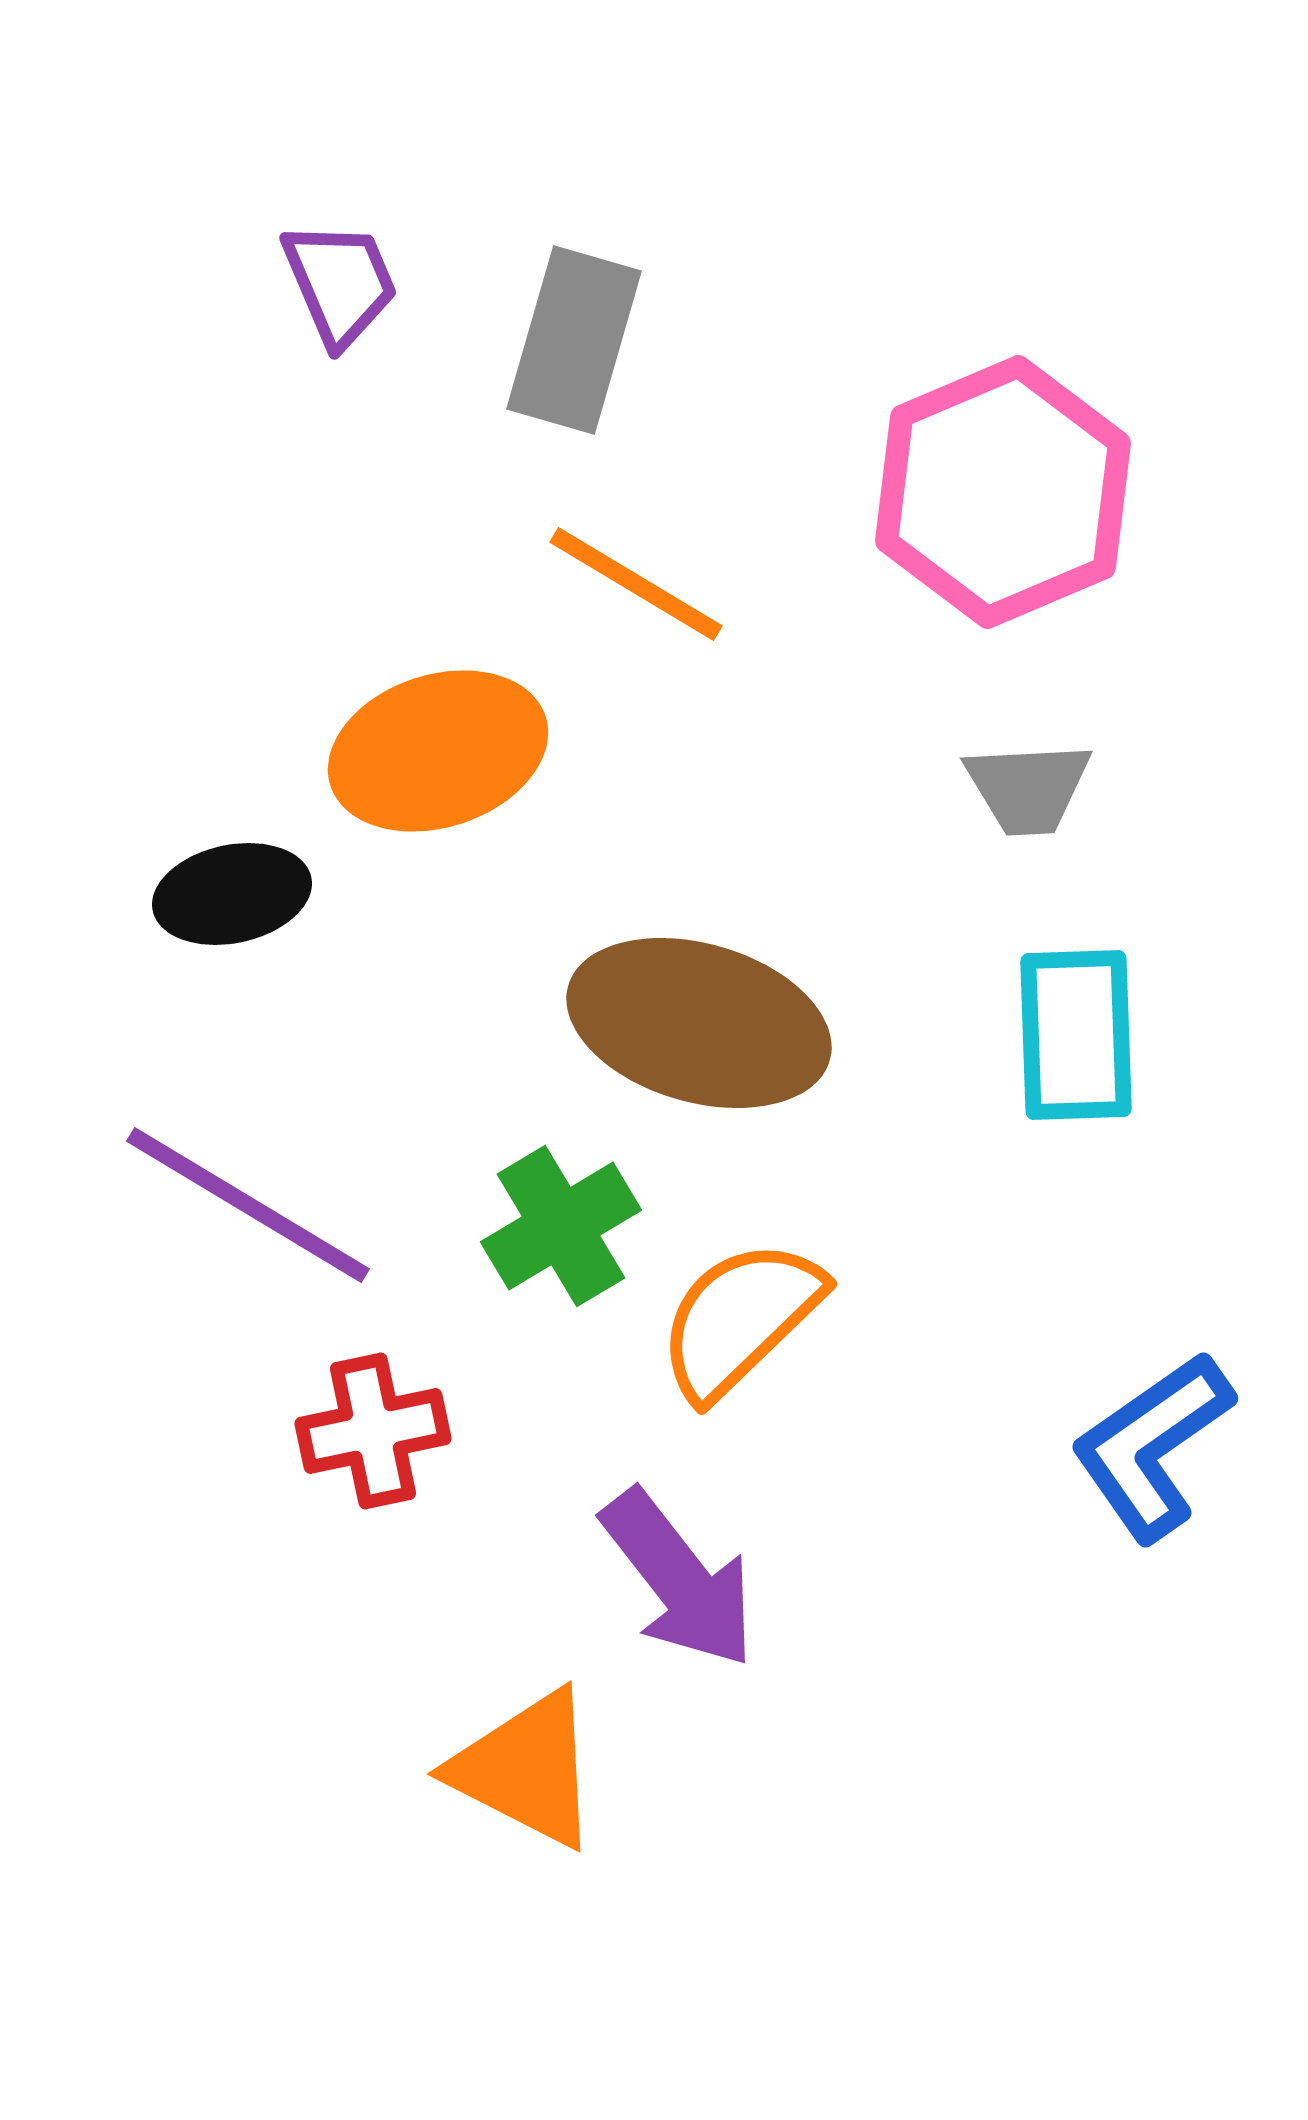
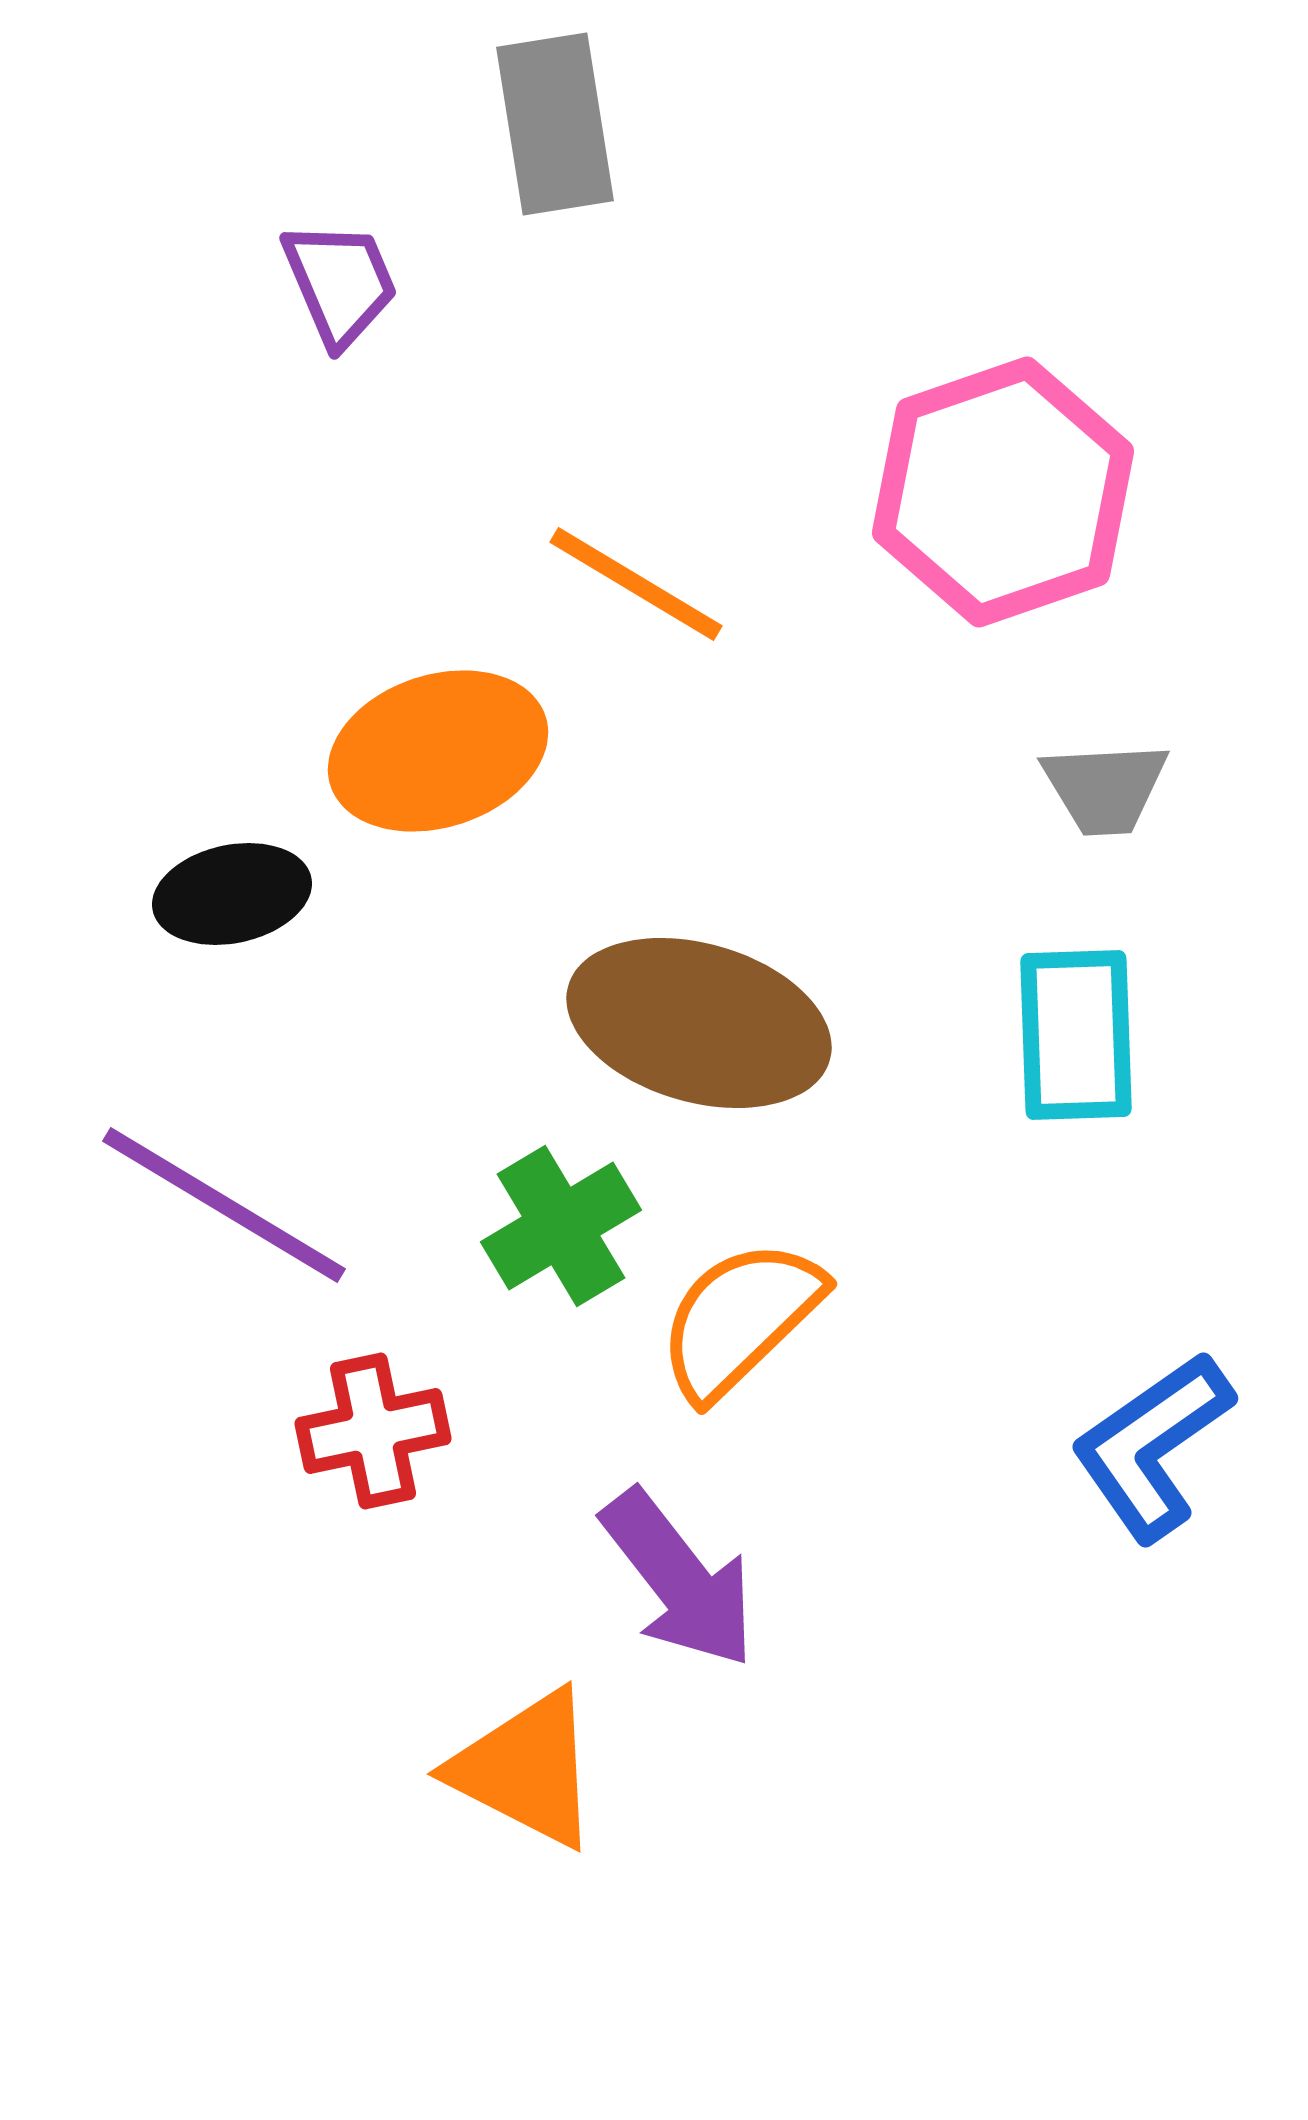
gray rectangle: moved 19 px left, 216 px up; rotated 25 degrees counterclockwise
pink hexagon: rotated 4 degrees clockwise
gray trapezoid: moved 77 px right
purple line: moved 24 px left
